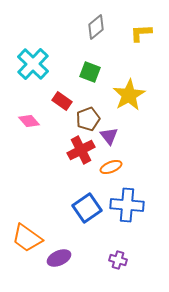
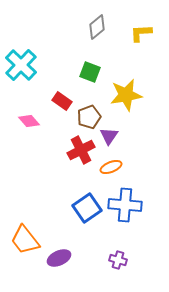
gray diamond: moved 1 px right
cyan cross: moved 12 px left, 1 px down
yellow star: moved 3 px left; rotated 20 degrees clockwise
brown pentagon: moved 1 px right, 2 px up
purple triangle: rotated 12 degrees clockwise
blue cross: moved 2 px left
orange trapezoid: moved 2 px left, 2 px down; rotated 16 degrees clockwise
